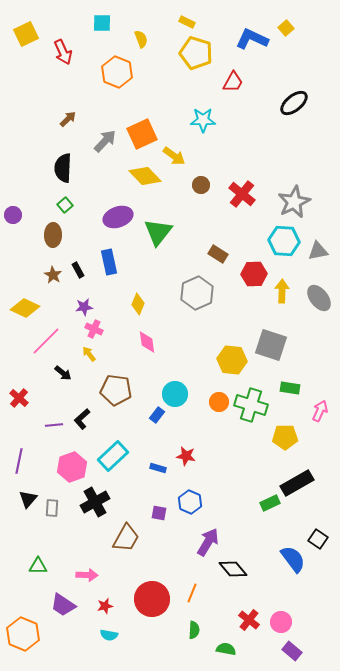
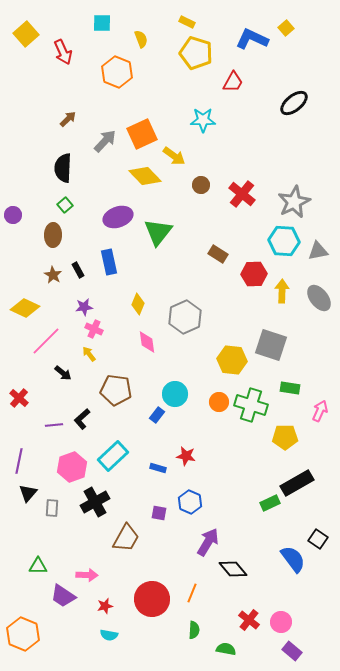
yellow square at (26, 34): rotated 15 degrees counterclockwise
gray hexagon at (197, 293): moved 12 px left, 24 px down
black triangle at (28, 499): moved 6 px up
purple trapezoid at (63, 605): moved 9 px up
